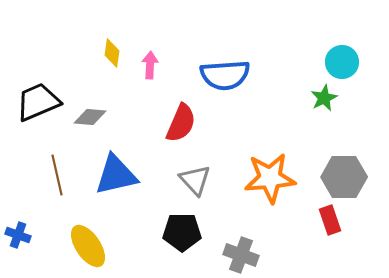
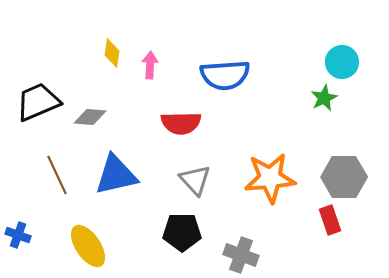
red semicircle: rotated 66 degrees clockwise
brown line: rotated 12 degrees counterclockwise
